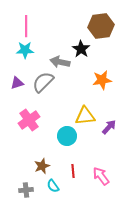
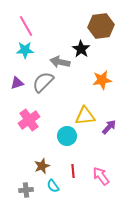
pink line: rotated 30 degrees counterclockwise
